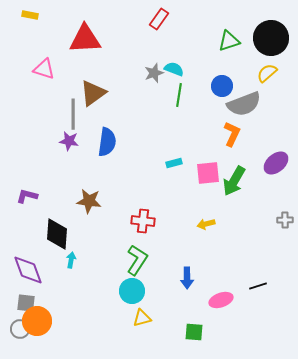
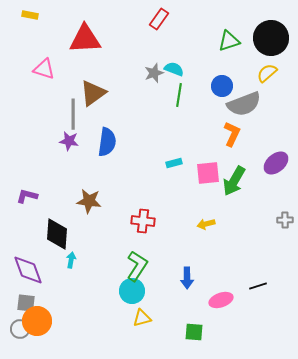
green L-shape: moved 6 px down
